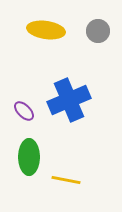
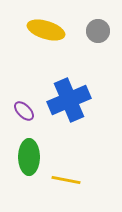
yellow ellipse: rotated 9 degrees clockwise
